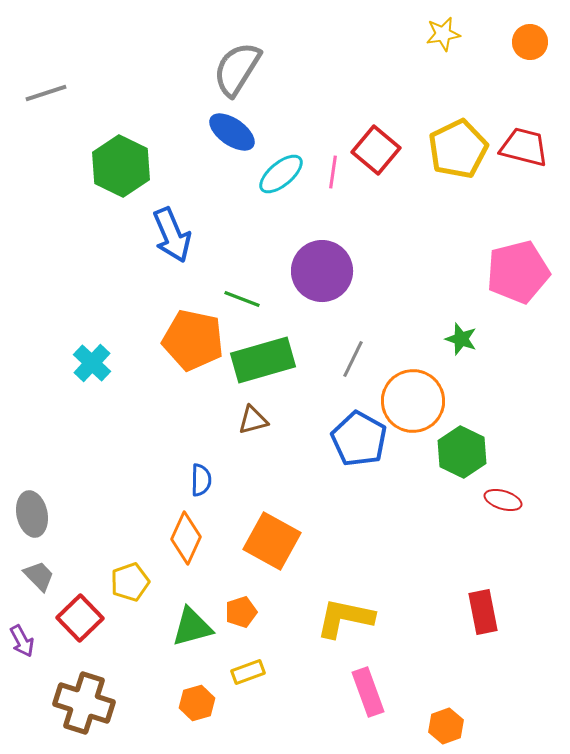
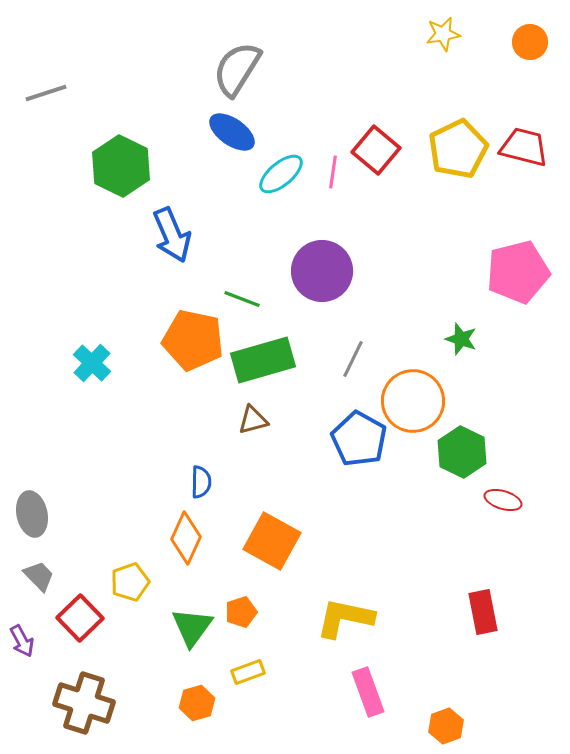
blue semicircle at (201, 480): moved 2 px down
green triangle at (192, 627): rotated 39 degrees counterclockwise
